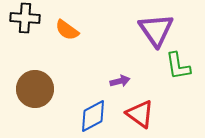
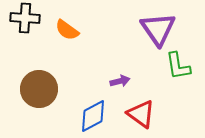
purple triangle: moved 2 px right, 1 px up
brown circle: moved 4 px right
red triangle: moved 1 px right
